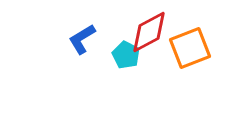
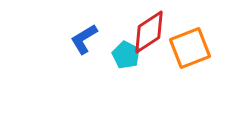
red diamond: rotated 6 degrees counterclockwise
blue L-shape: moved 2 px right
